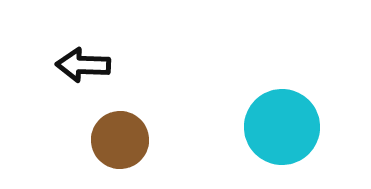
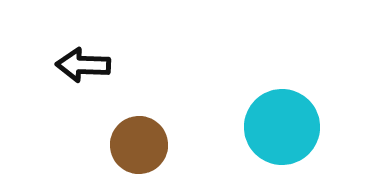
brown circle: moved 19 px right, 5 px down
